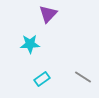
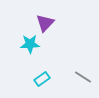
purple triangle: moved 3 px left, 9 px down
